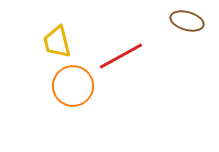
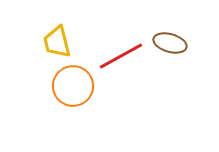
brown ellipse: moved 17 px left, 22 px down
